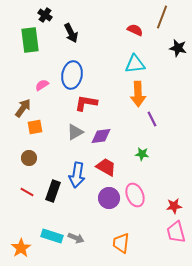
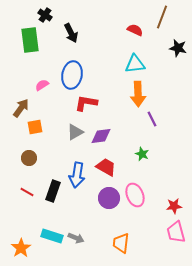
brown arrow: moved 2 px left
green star: rotated 16 degrees clockwise
